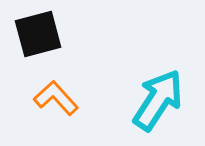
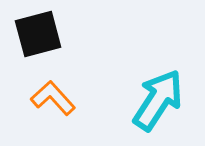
orange L-shape: moved 3 px left
